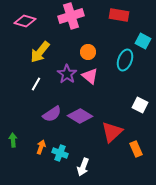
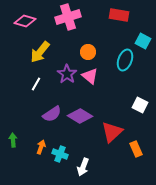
pink cross: moved 3 px left, 1 px down
cyan cross: moved 1 px down
